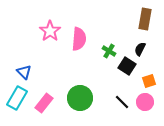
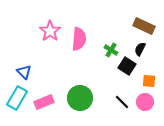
brown rectangle: moved 1 px left, 7 px down; rotated 75 degrees counterclockwise
green cross: moved 2 px right, 1 px up
orange square: rotated 24 degrees clockwise
pink rectangle: moved 1 px up; rotated 30 degrees clockwise
